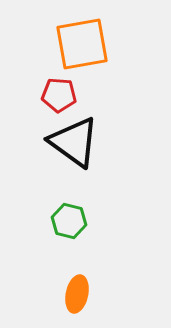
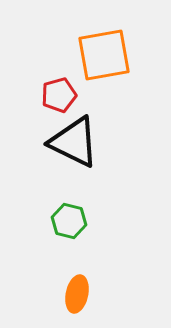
orange square: moved 22 px right, 11 px down
red pentagon: rotated 20 degrees counterclockwise
black triangle: rotated 10 degrees counterclockwise
